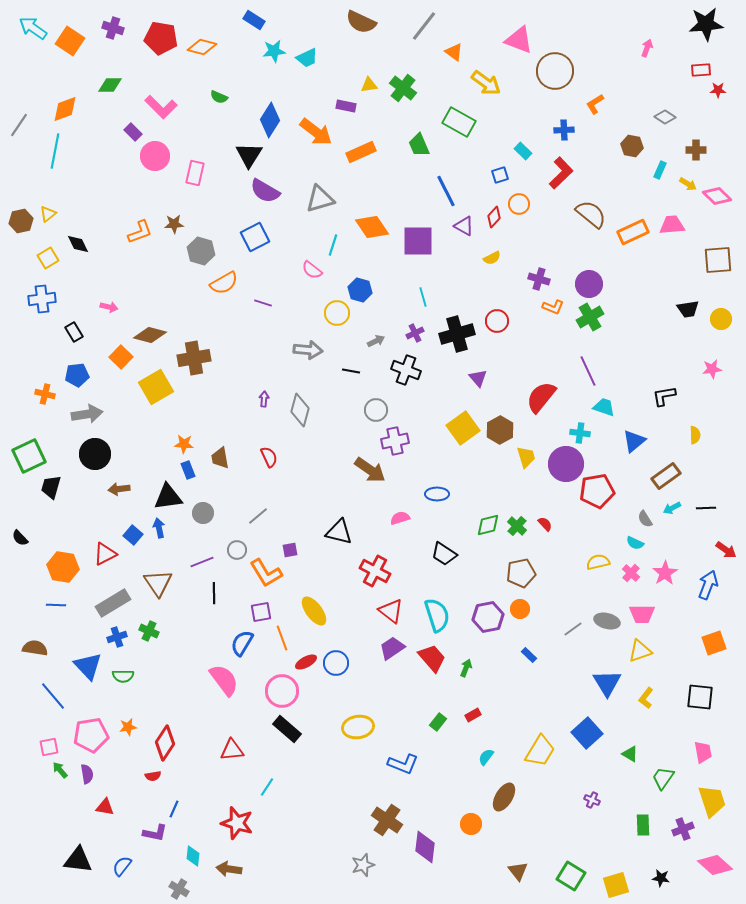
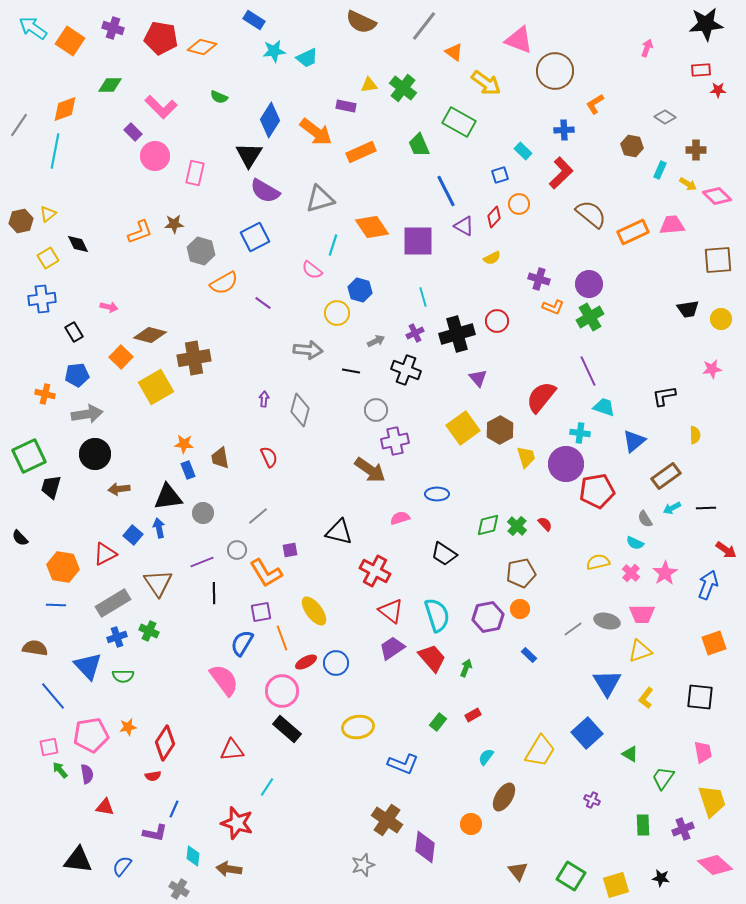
purple line at (263, 303): rotated 18 degrees clockwise
